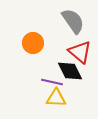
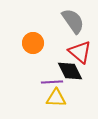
purple line: rotated 15 degrees counterclockwise
